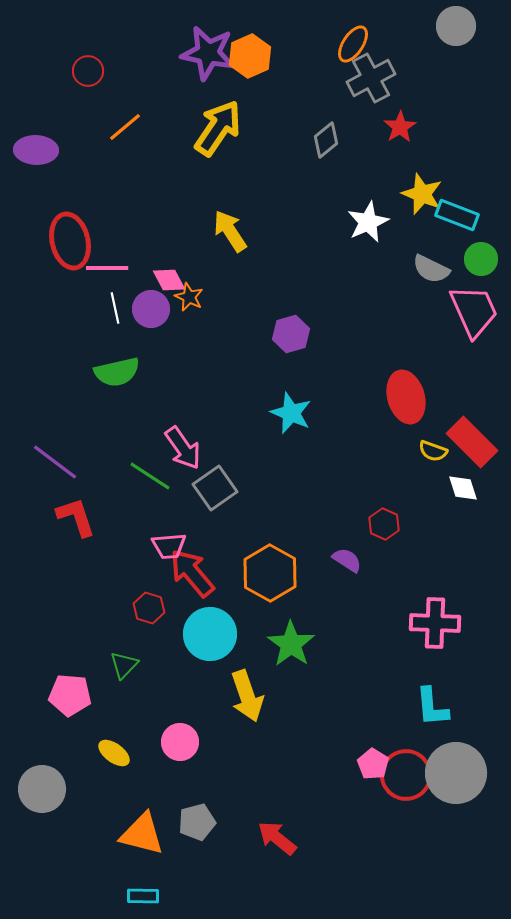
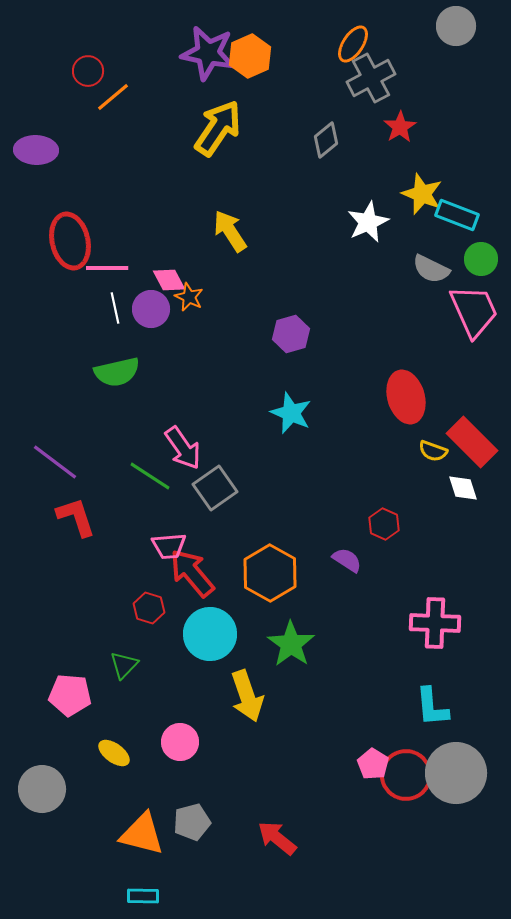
orange line at (125, 127): moved 12 px left, 30 px up
gray pentagon at (197, 822): moved 5 px left
